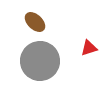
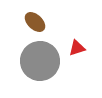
red triangle: moved 12 px left
